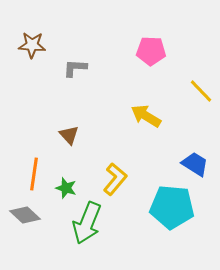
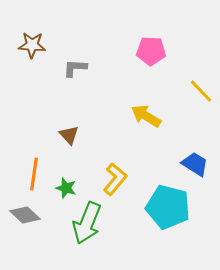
cyan pentagon: moved 4 px left; rotated 9 degrees clockwise
